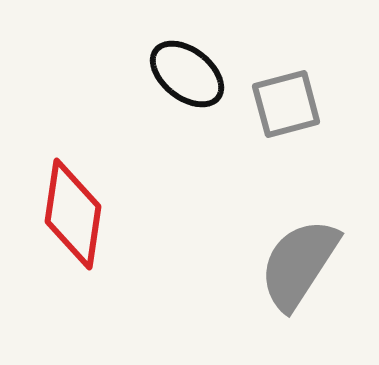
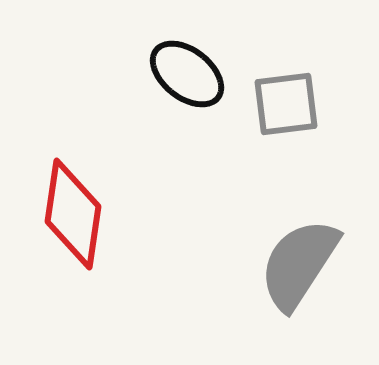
gray square: rotated 8 degrees clockwise
